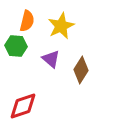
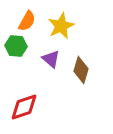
orange semicircle: rotated 15 degrees clockwise
brown diamond: rotated 16 degrees counterclockwise
red diamond: moved 1 px right, 1 px down
